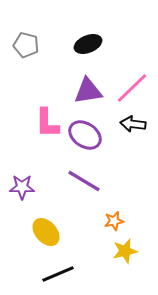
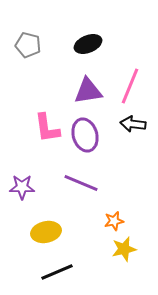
gray pentagon: moved 2 px right
pink line: moved 2 px left, 2 px up; rotated 24 degrees counterclockwise
pink L-shape: moved 5 px down; rotated 8 degrees counterclockwise
purple ellipse: rotated 40 degrees clockwise
purple line: moved 3 px left, 2 px down; rotated 8 degrees counterclockwise
yellow ellipse: rotated 60 degrees counterclockwise
yellow star: moved 1 px left, 2 px up
black line: moved 1 px left, 2 px up
